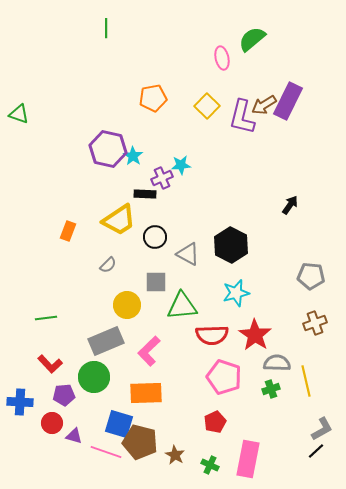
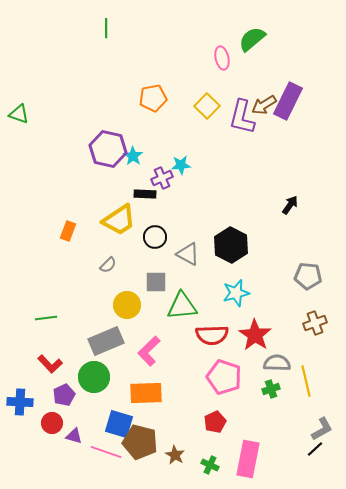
gray pentagon at (311, 276): moved 3 px left
purple pentagon at (64, 395): rotated 20 degrees counterclockwise
black line at (316, 451): moved 1 px left, 2 px up
